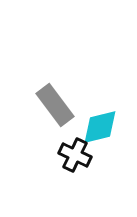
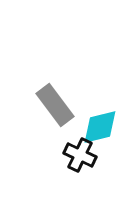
black cross: moved 5 px right
